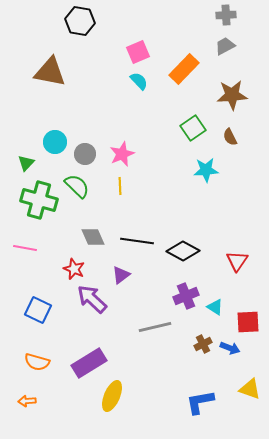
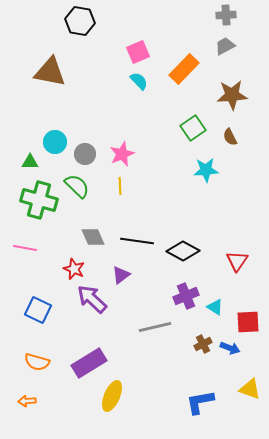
green triangle: moved 4 px right, 1 px up; rotated 48 degrees clockwise
